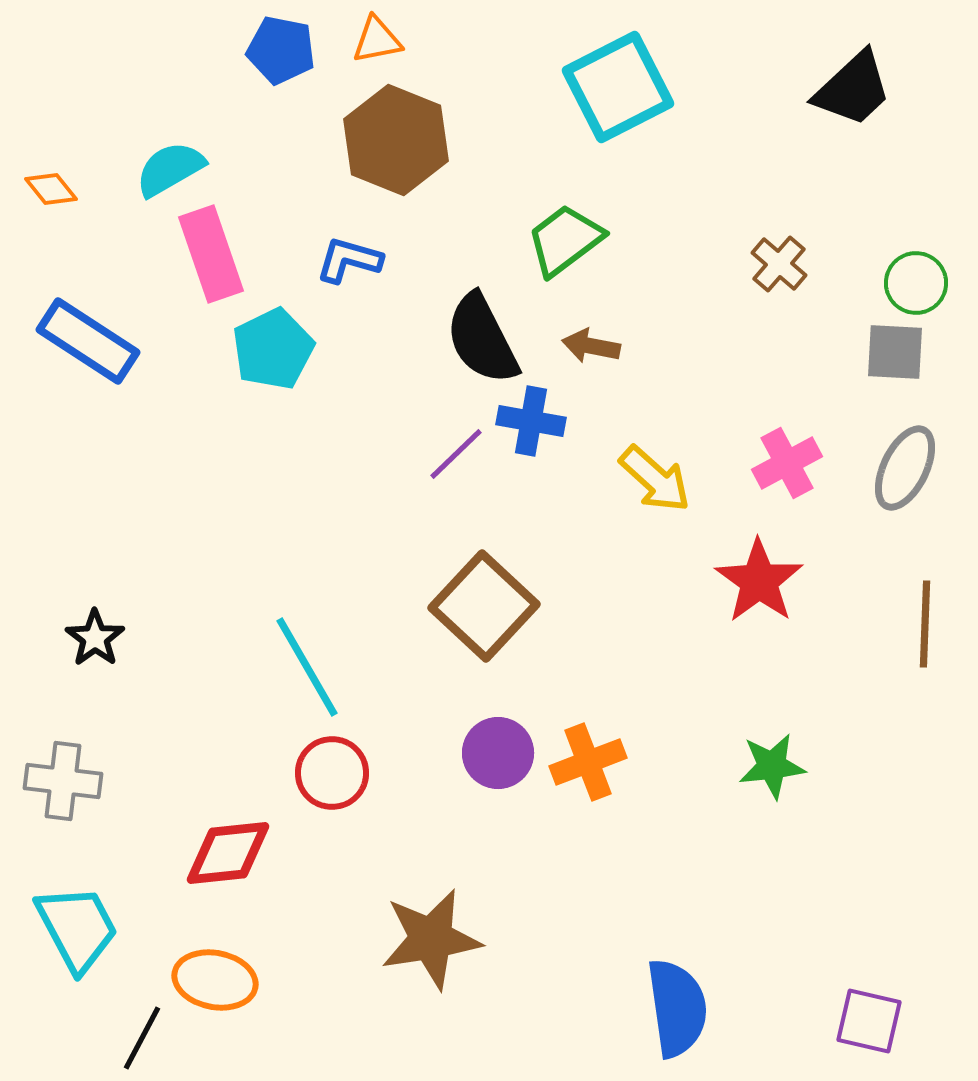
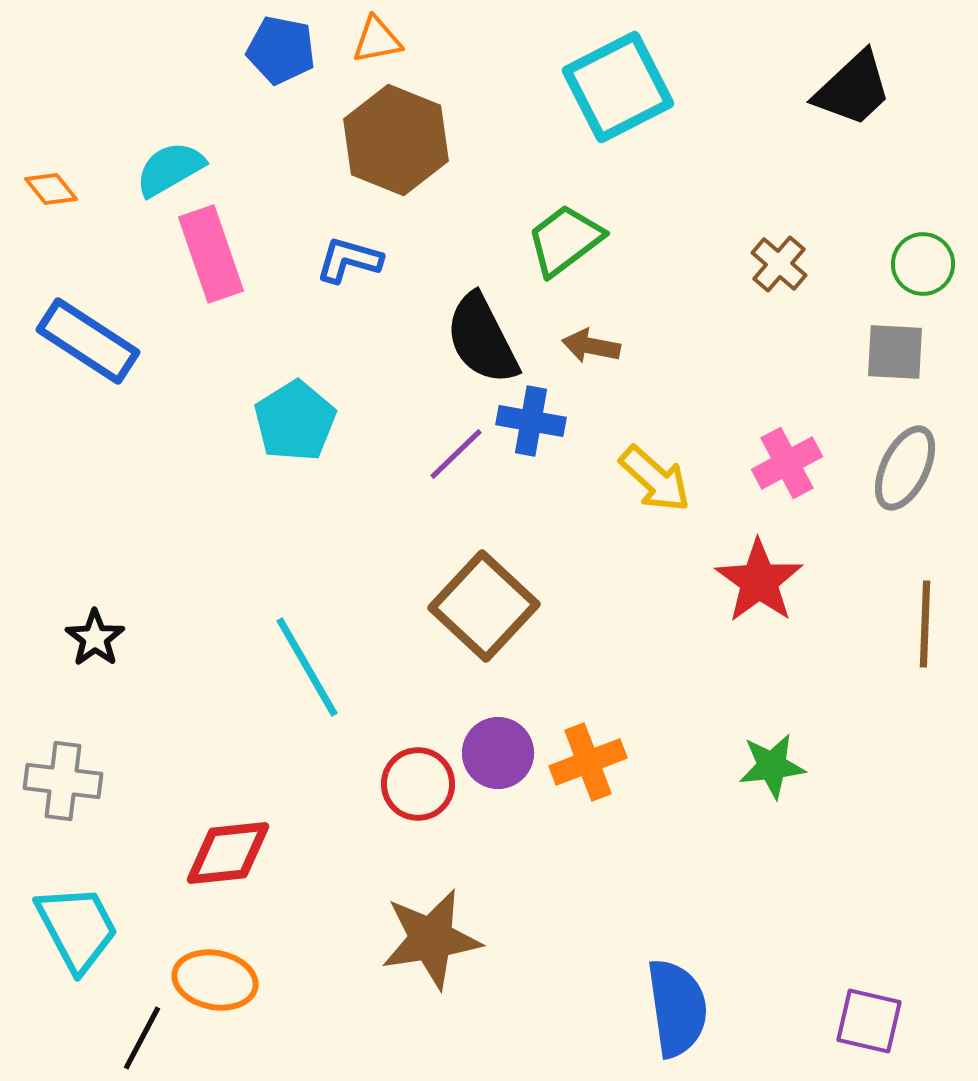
green circle: moved 7 px right, 19 px up
cyan pentagon: moved 22 px right, 72 px down; rotated 6 degrees counterclockwise
red circle: moved 86 px right, 11 px down
